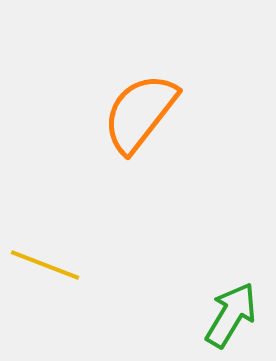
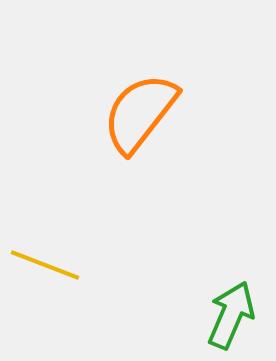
green arrow: rotated 8 degrees counterclockwise
